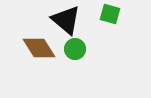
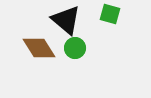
green circle: moved 1 px up
